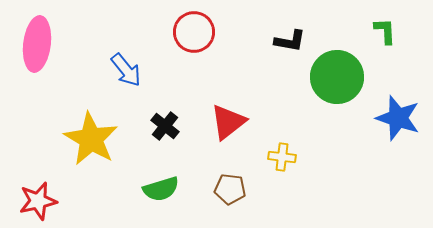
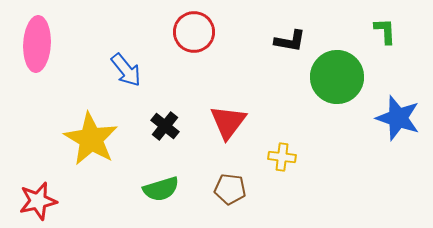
pink ellipse: rotated 4 degrees counterclockwise
red triangle: rotated 15 degrees counterclockwise
